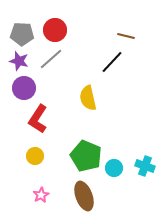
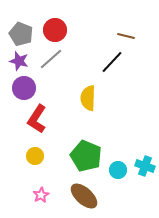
gray pentagon: moved 1 px left; rotated 20 degrees clockwise
yellow semicircle: rotated 15 degrees clockwise
red L-shape: moved 1 px left
cyan circle: moved 4 px right, 2 px down
brown ellipse: rotated 28 degrees counterclockwise
